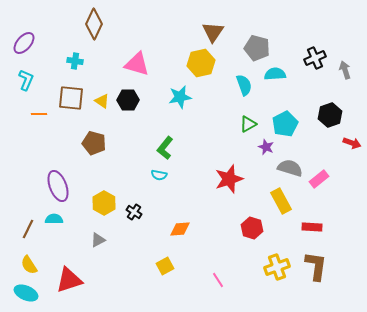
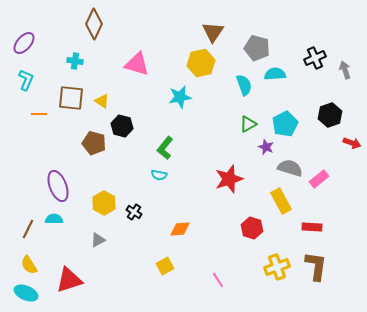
black hexagon at (128, 100): moved 6 px left, 26 px down; rotated 15 degrees clockwise
